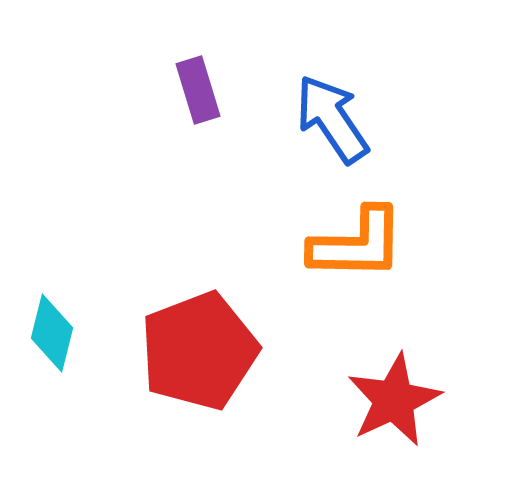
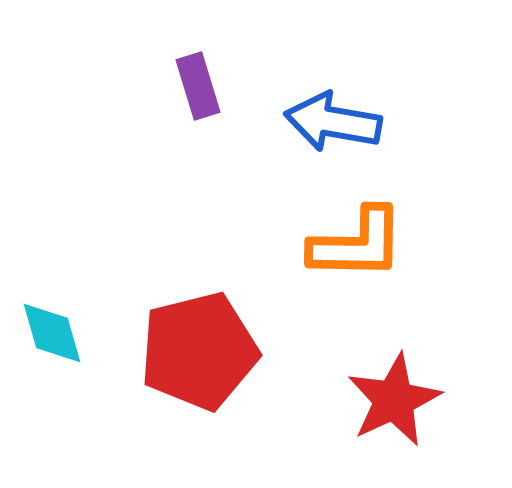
purple rectangle: moved 4 px up
blue arrow: moved 1 px right, 3 px down; rotated 46 degrees counterclockwise
cyan diamond: rotated 30 degrees counterclockwise
red pentagon: rotated 7 degrees clockwise
